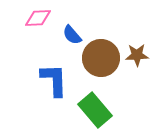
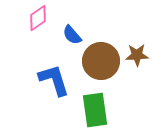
pink diamond: rotated 32 degrees counterclockwise
brown circle: moved 3 px down
blue L-shape: rotated 15 degrees counterclockwise
green rectangle: rotated 32 degrees clockwise
